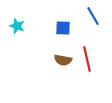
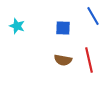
red line: moved 2 px right, 1 px down
